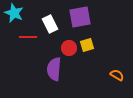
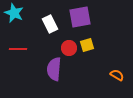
red line: moved 10 px left, 12 px down
